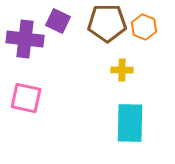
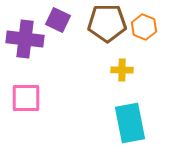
purple square: moved 1 px up
pink square: rotated 12 degrees counterclockwise
cyan rectangle: rotated 12 degrees counterclockwise
